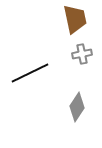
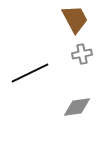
brown trapezoid: rotated 16 degrees counterclockwise
gray diamond: rotated 48 degrees clockwise
